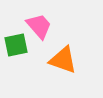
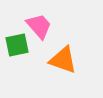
green square: moved 1 px right
